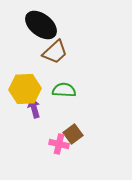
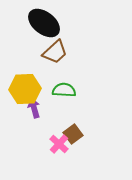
black ellipse: moved 3 px right, 2 px up
pink cross: rotated 30 degrees clockwise
